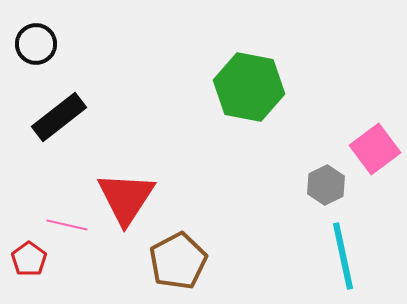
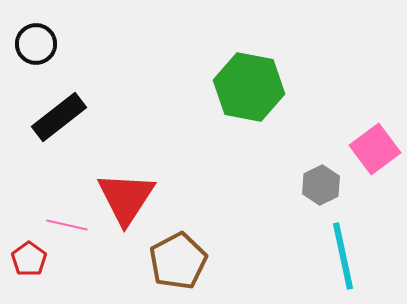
gray hexagon: moved 5 px left
